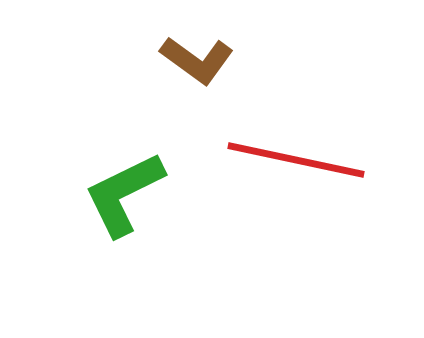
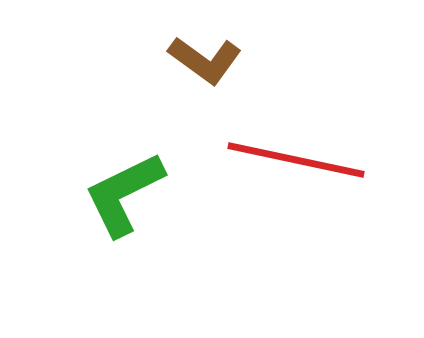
brown L-shape: moved 8 px right
